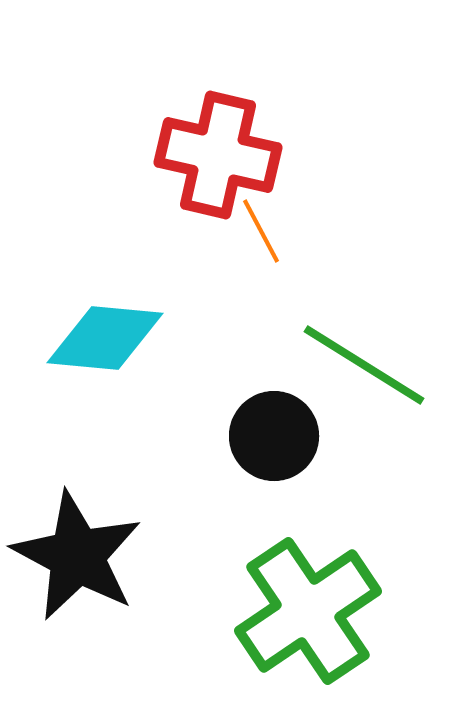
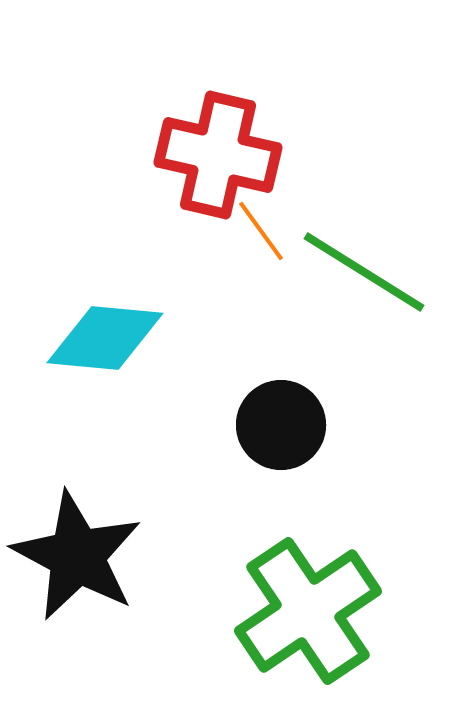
orange line: rotated 8 degrees counterclockwise
green line: moved 93 px up
black circle: moved 7 px right, 11 px up
